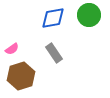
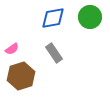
green circle: moved 1 px right, 2 px down
